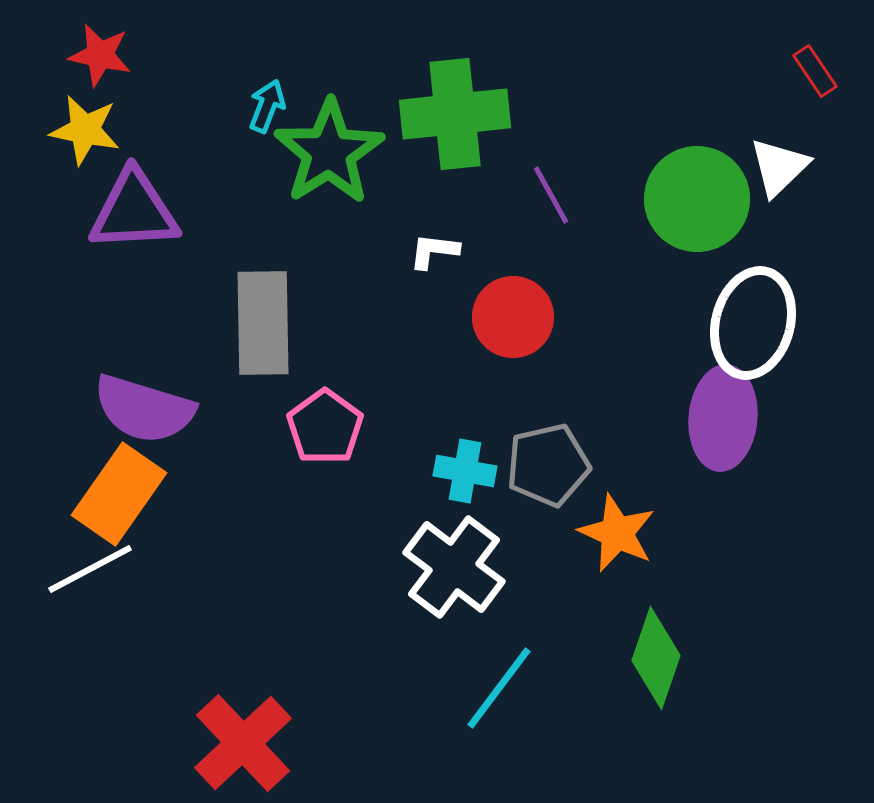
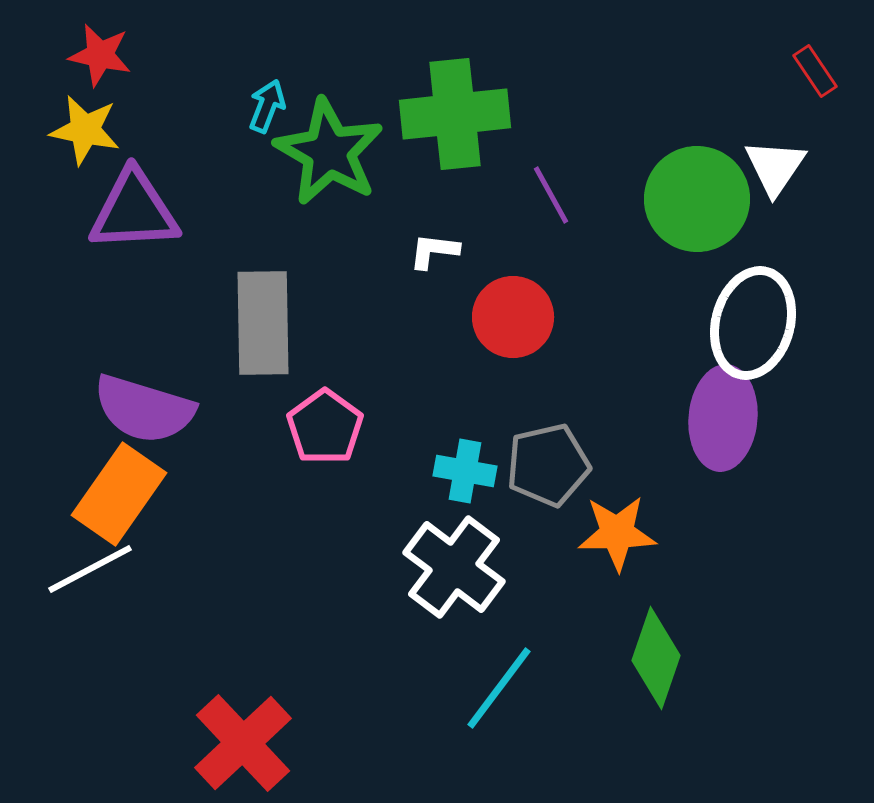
green star: rotated 10 degrees counterclockwise
white triangle: moved 4 px left; rotated 12 degrees counterclockwise
orange star: rotated 26 degrees counterclockwise
